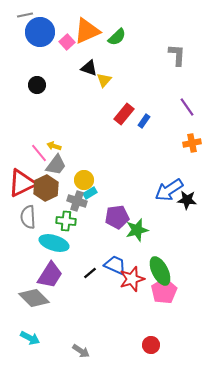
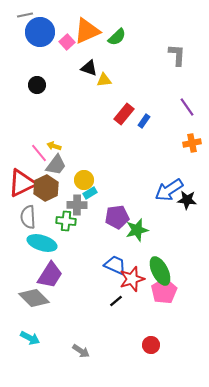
yellow triangle: rotated 42 degrees clockwise
gray cross: moved 4 px down; rotated 18 degrees counterclockwise
cyan ellipse: moved 12 px left
black line: moved 26 px right, 28 px down
